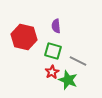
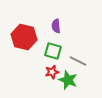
red star: rotated 16 degrees clockwise
